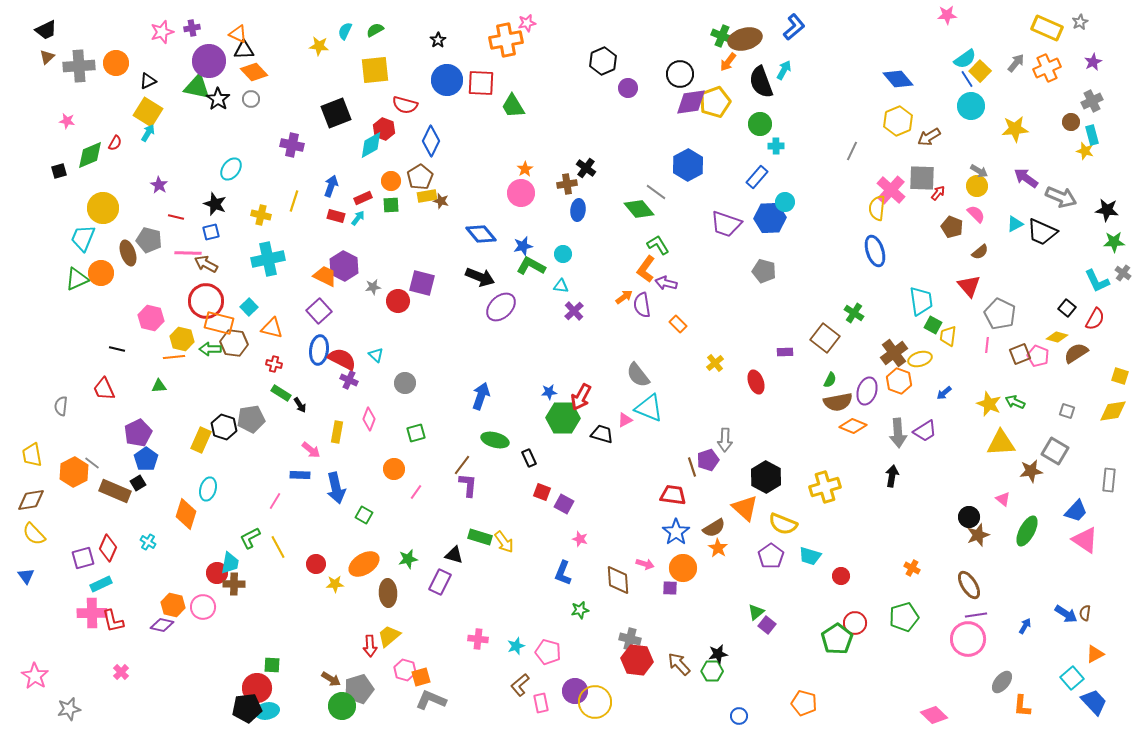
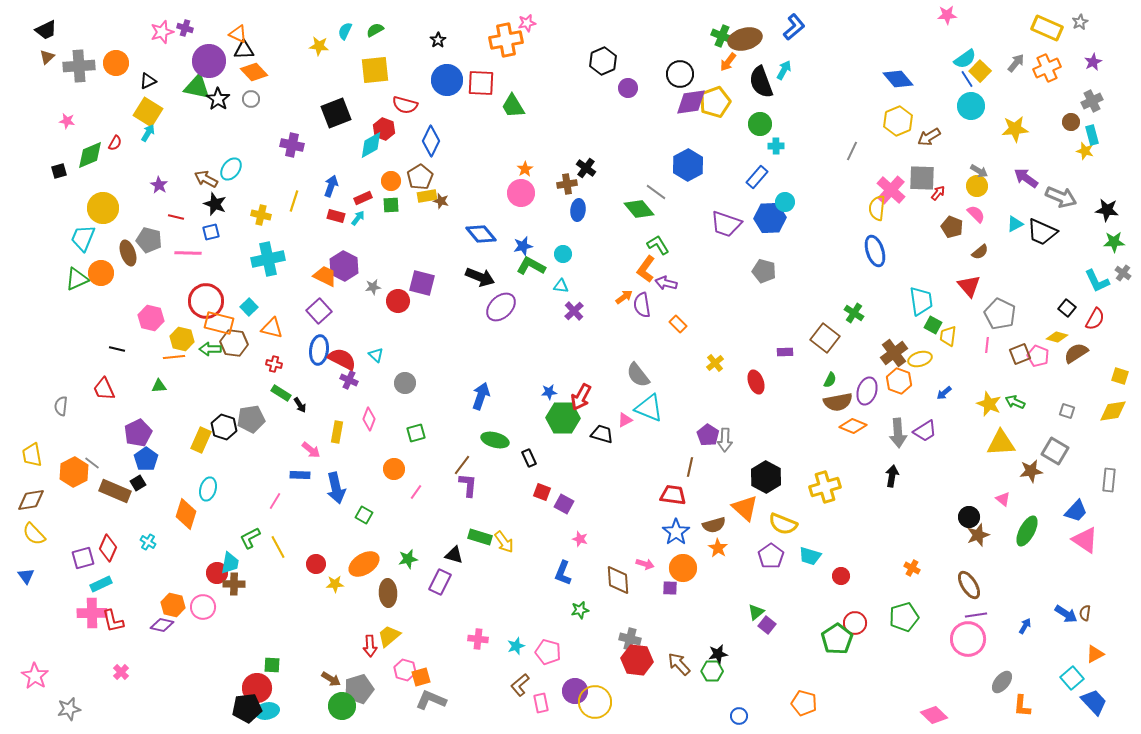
purple cross at (192, 28): moved 7 px left; rotated 28 degrees clockwise
brown arrow at (206, 264): moved 85 px up
purple pentagon at (708, 460): moved 25 px up; rotated 20 degrees counterclockwise
brown line at (692, 467): moved 2 px left; rotated 30 degrees clockwise
brown semicircle at (714, 528): moved 3 px up; rotated 15 degrees clockwise
